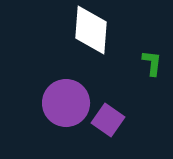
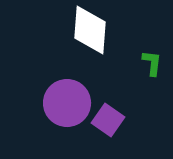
white diamond: moved 1 px left
purple circle: moved 1 px right
